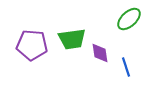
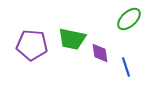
green trapezoid: rotated 20 degrees clockwise
